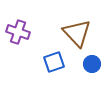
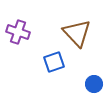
blue circle: moved 2 px right, 20 px down
